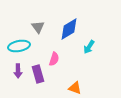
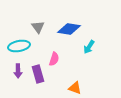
blue diamond: rotated 40 degrees clockwise
